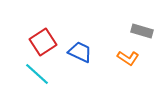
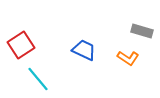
red square: moved 22 px left, 3 px down
blue trapezoid: moved 4 px right, 2 px up
cyan line: moved 1 px right, 5 px down; rotated 8 degrees clockwise
